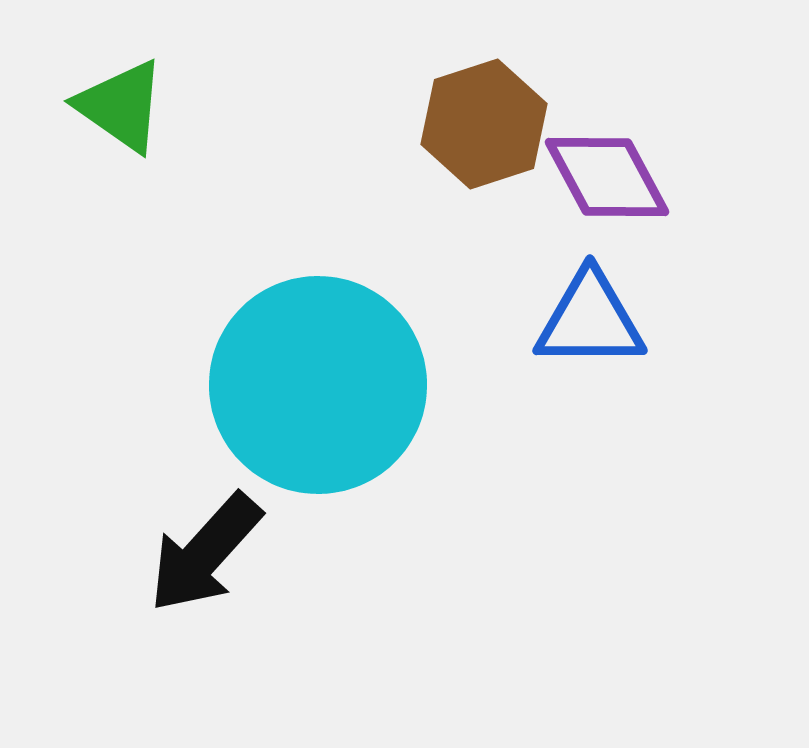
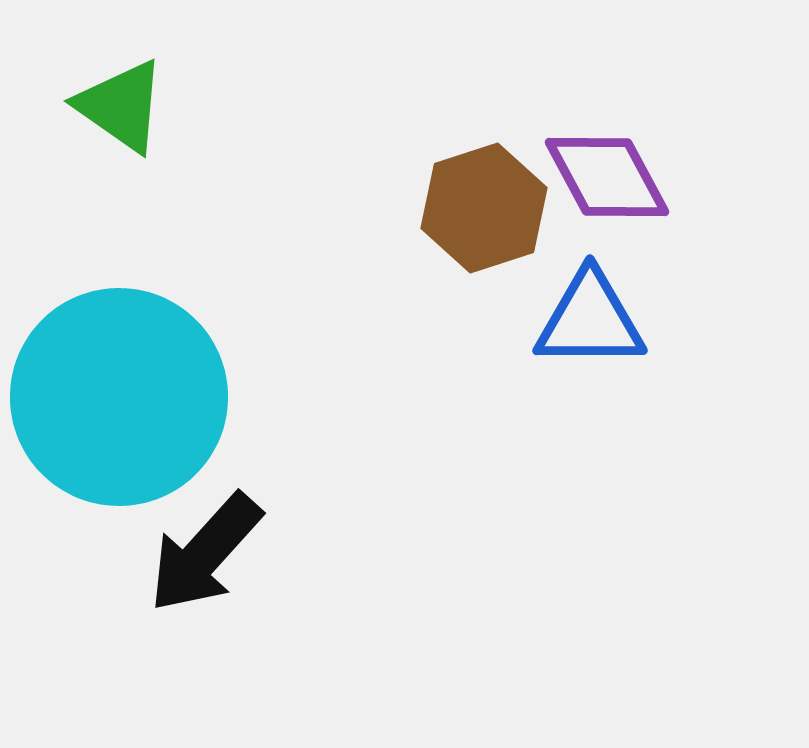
brown hexagon: moved 84 px down
cyan circle: moved 199 px left, 12 px down
